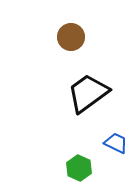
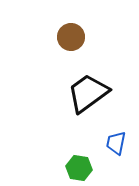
blue trapezoid: rotated 105 degrees counterclockwise
green hexagon: rotated 15 degrees counterclockwise
